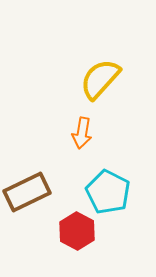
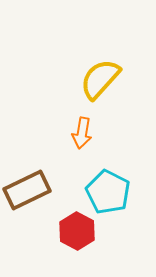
brown rectangle: moved 2 px up
